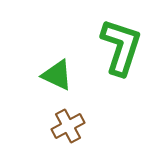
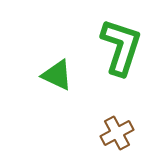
brown cross: moved 49 px right, 7 px down
